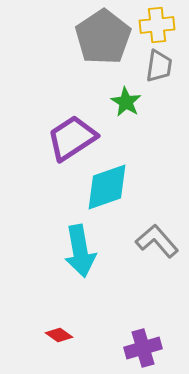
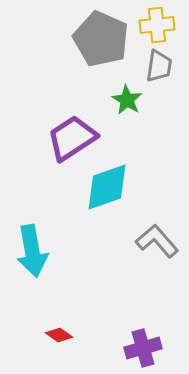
gray pentagon: moved 2 px left, 2 px down; rotated 14 degrees counterclockwise
green star: moved 1 px right, 2 px up
cyan arrow: moved 48 px left
